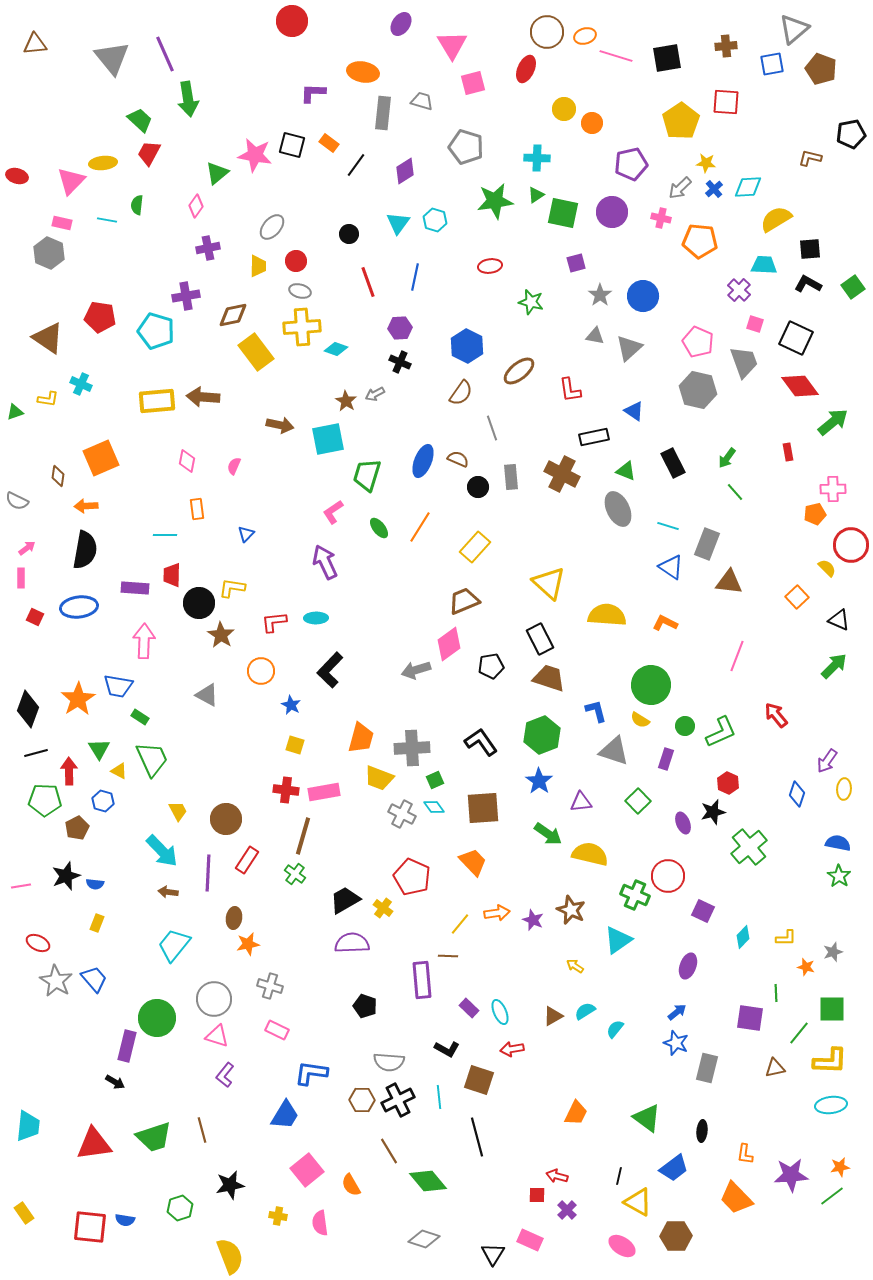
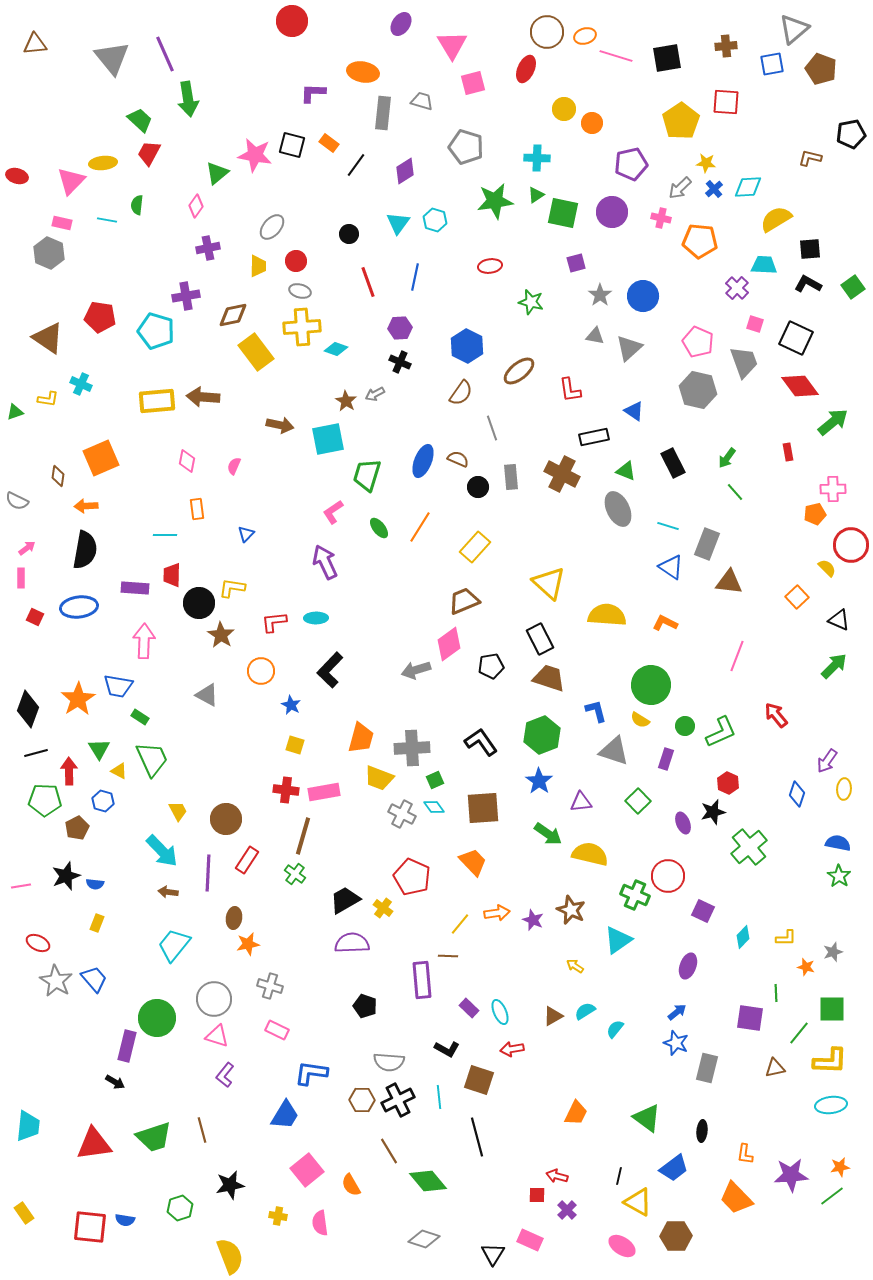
purple cross at (739, 290): moved 2 px left, 2 px up
